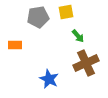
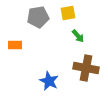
yellow square: moved 2 px right, 1 px down
brown cross: moved 5 px down; rotated 35 degrees clockwise
blue star: moved 2 px down
